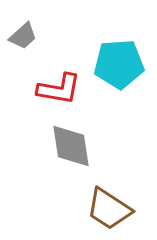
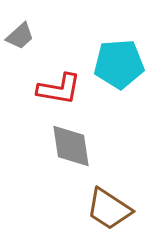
gray trapezoid: moved 3 px left
